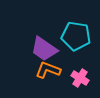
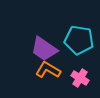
cyan pentagon: moved 3 px right, 4 px down
orange L-shape: rotated 10 degrees clockwise
